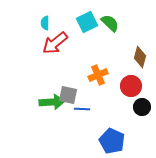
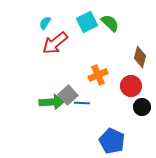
cyan semicircle: rotated 32 degrees clockwise
gray square: rotated 36 degrees clockwise
blue line: moved 6 px up
